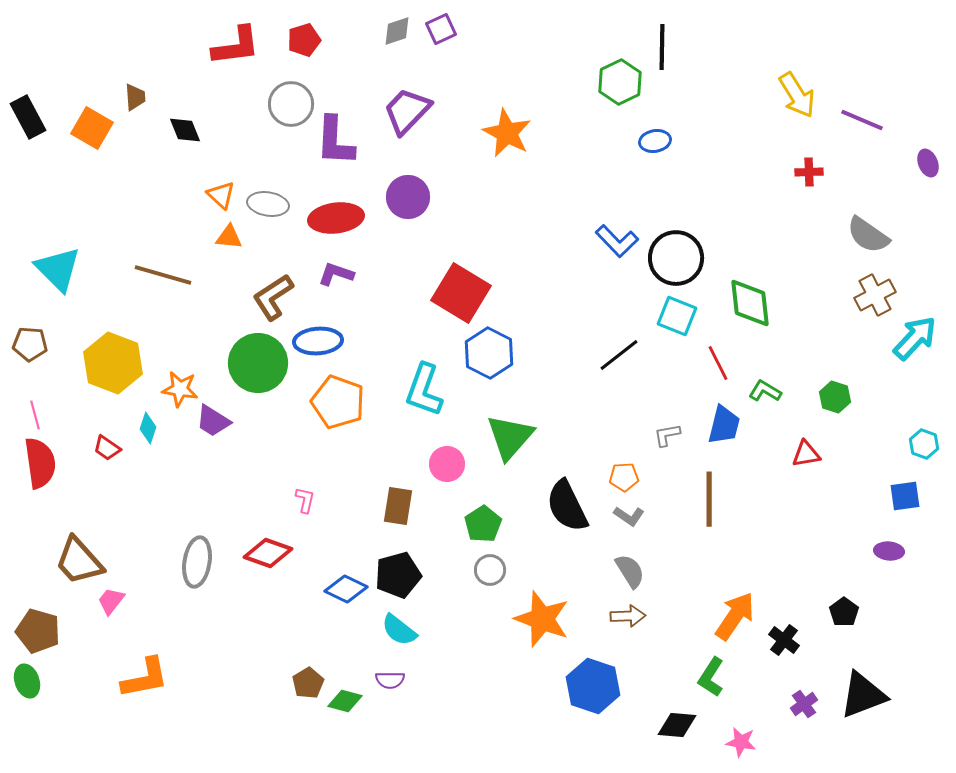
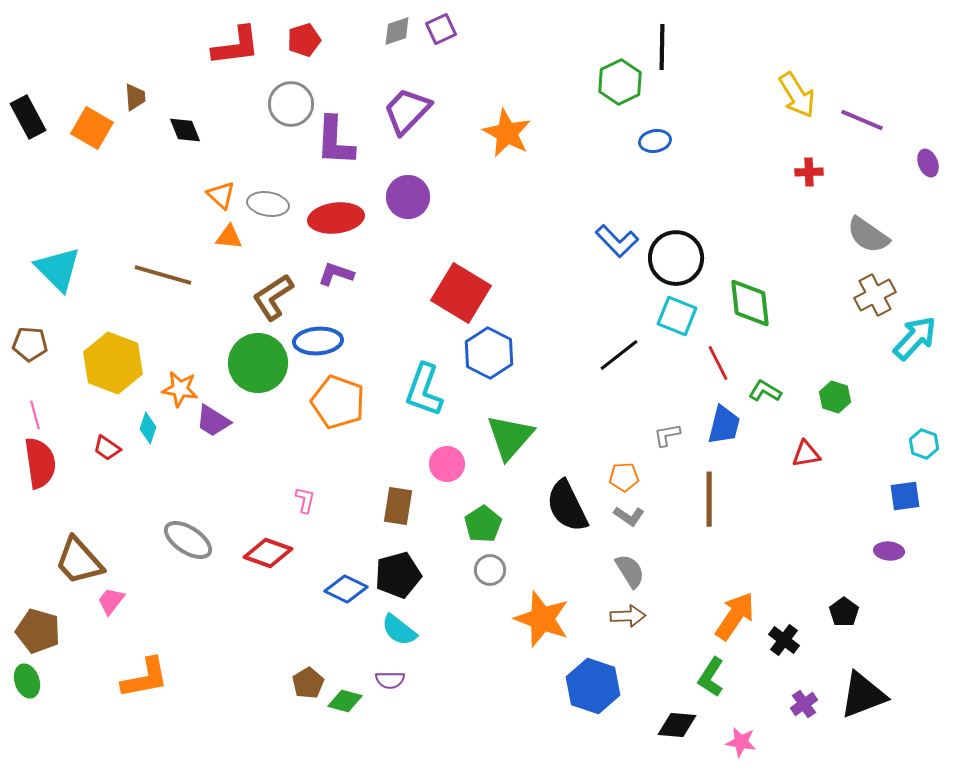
gray ellipse at (197, 562): moved 9 px left, 22 px up; rotated 66 degrees counterclockwise
